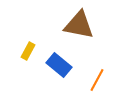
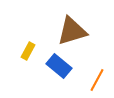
brown triangle: moved 7 px left, 6 px down; rotated 28 degrees counterclockwise
blue rectangle: moved 1 px down
